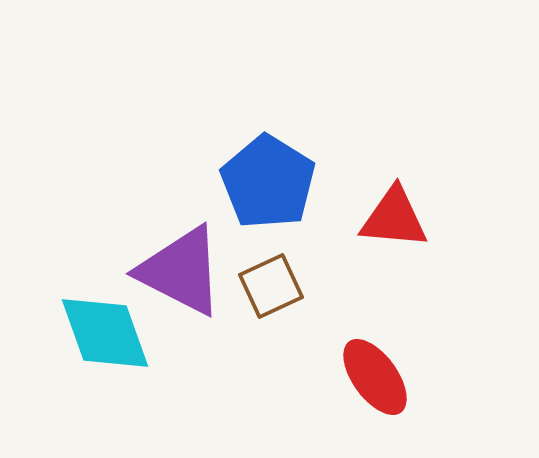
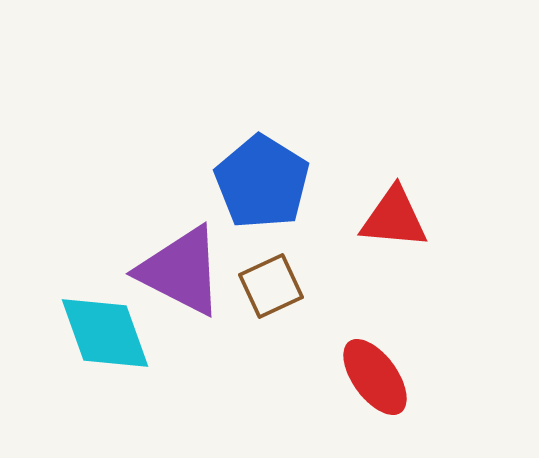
blue pentagon: moved 6 px left
